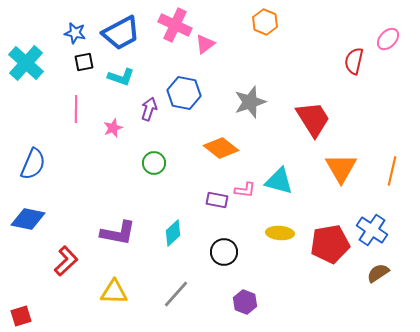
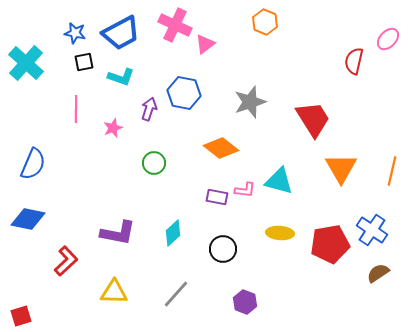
purple rectangle: moved 3 px up
black circle: moved 1 px left, 3 px up
